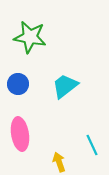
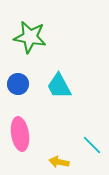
cyan trapezoid: moved 6 px left; rotated 80 degrees counterclockwise
cyan line: rotated 20 degrees counterclockwise
yellow arrow: rotated 60 degrees counterclockwise
